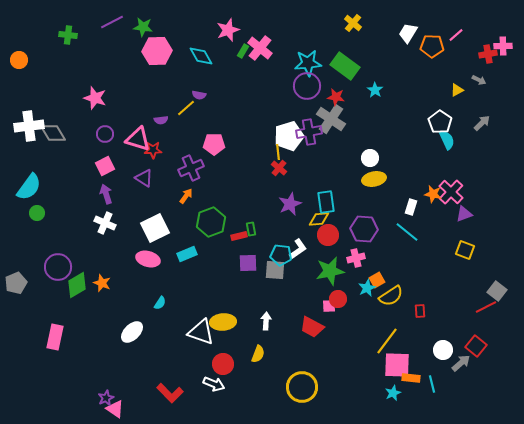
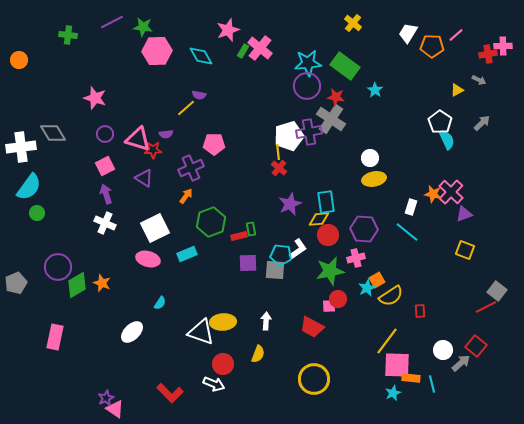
purple semicircle at (161, 120): moved 5 px right, 14 px down
white cross at (29, 126): moved 8 px left, 21 px down
yellow circle at (302, 387): moved 12 px right, 8 px up
